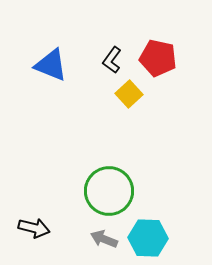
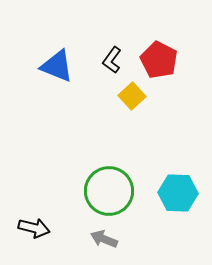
red pentagon: moved 1 px right, 2 px down; rotated 15 degrees clockwise
blue triangle: moved 6 px right, 1 px down
yellow square: moved 3 px right, 2 px down
cyan hexagon: moved 30 px right, 45 px up
